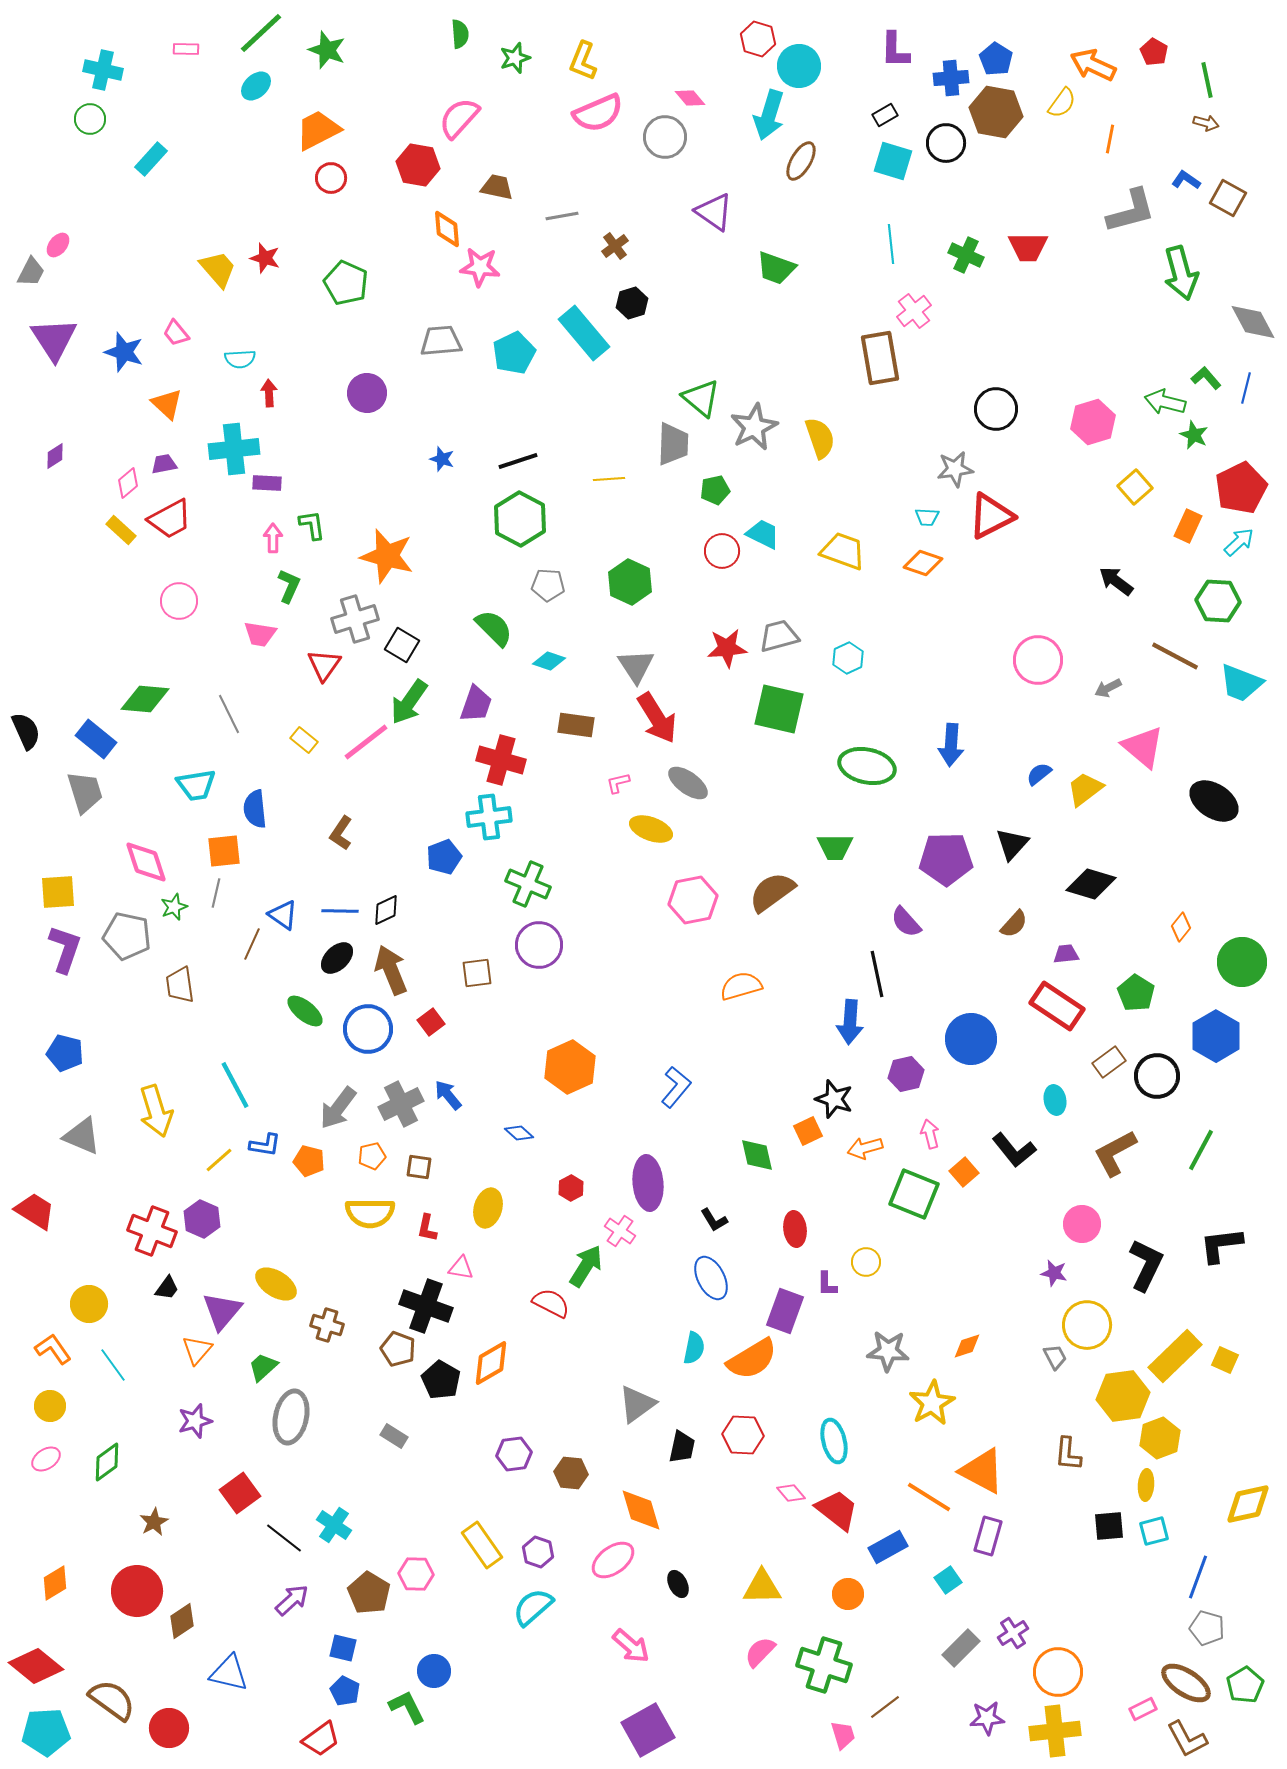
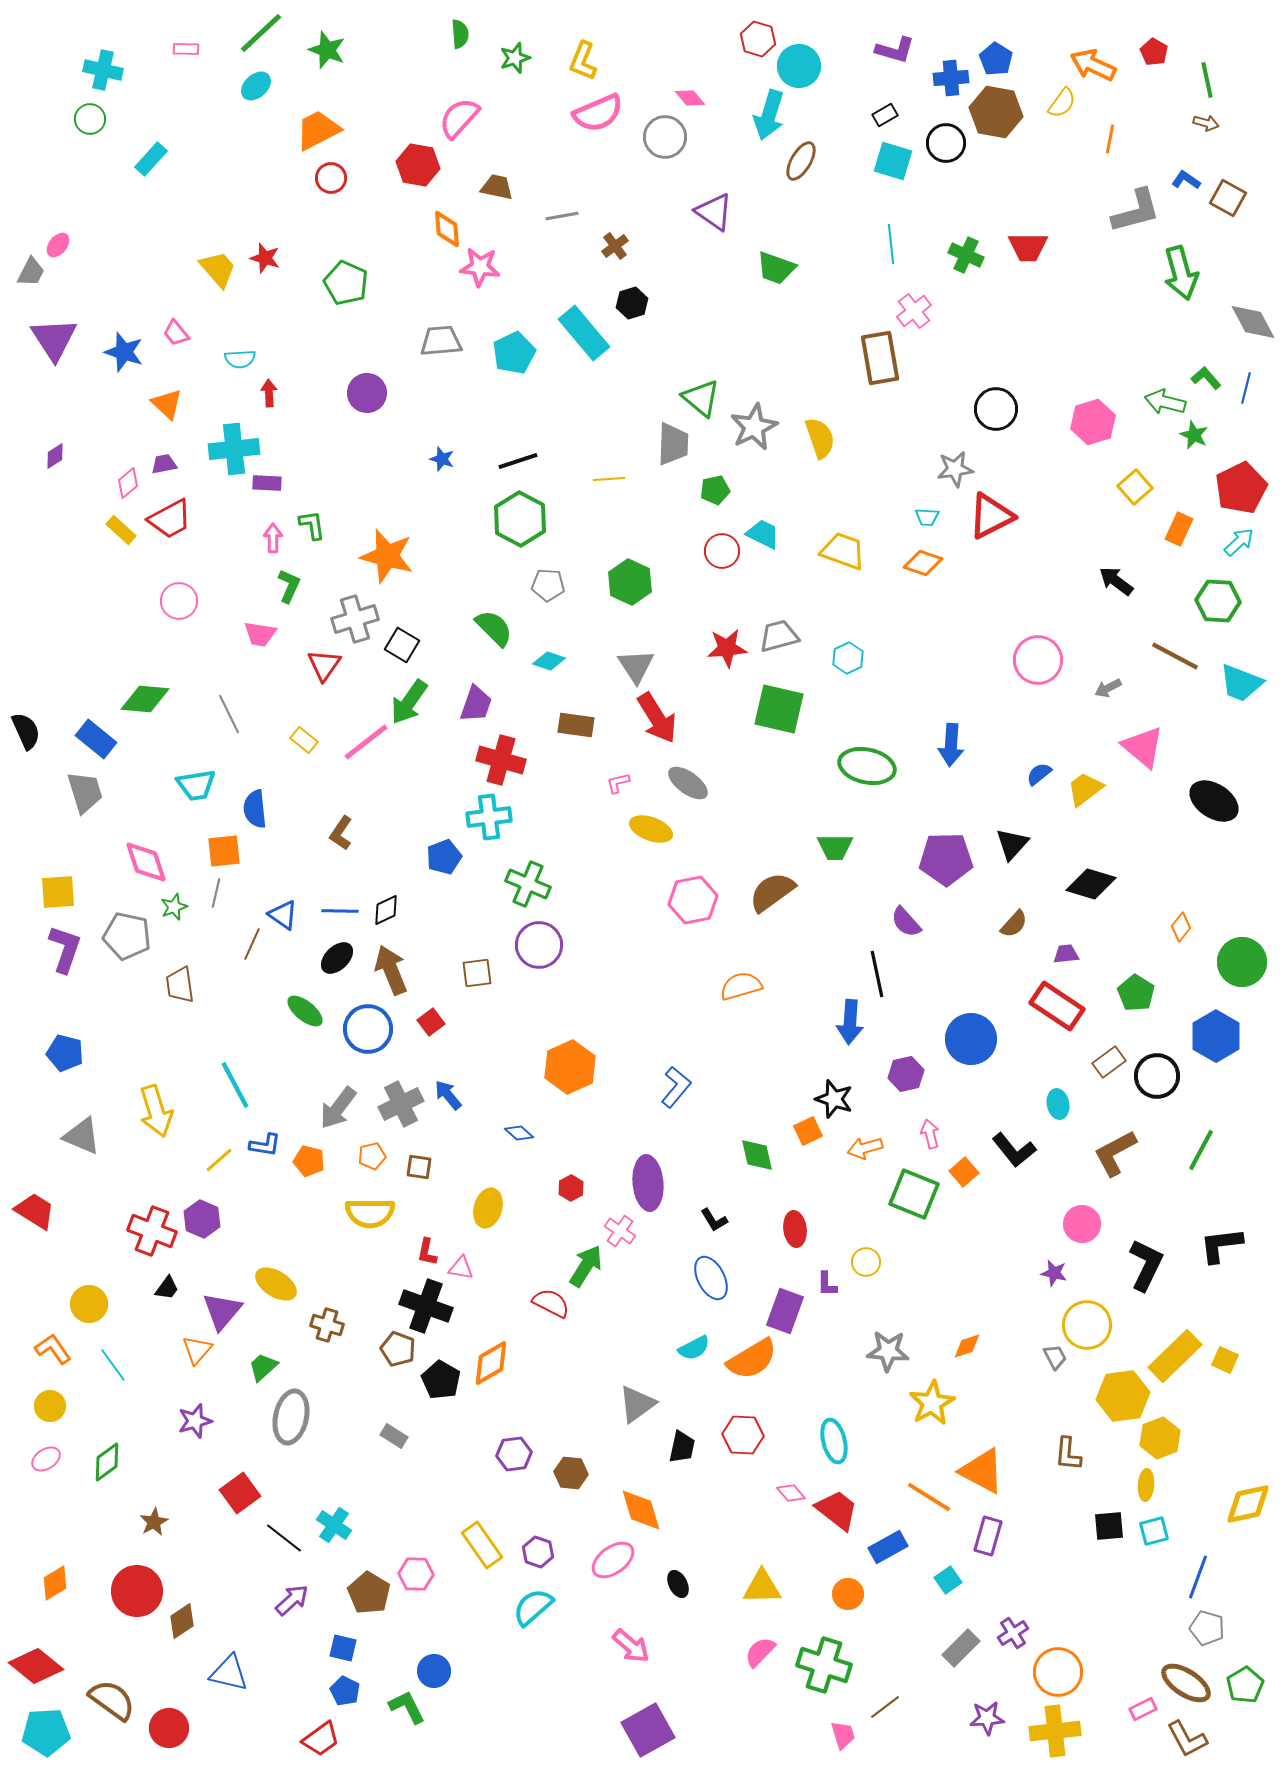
purple L-shape at (895, 50): rotated 75 degrees counterclockwise
gray L-shape at (1131, 211): moved 5 px right
orange rectangle at (1188, 526): moved 9 px left, 3 px down
cyan ellipse at (1055, 1100): moved 3 px right, 4 px down
red L-shape at (427, 1228): moved 24 px down
cyan semicircle at (694, 1348): rotated 52 degrees clockwise
